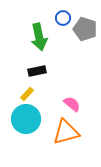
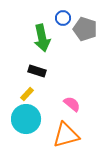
green arrow: moved 3 px right, 1 px down
black rectangle: rotated 30 degrees clockwise
orange triangle: moved 3 px down
